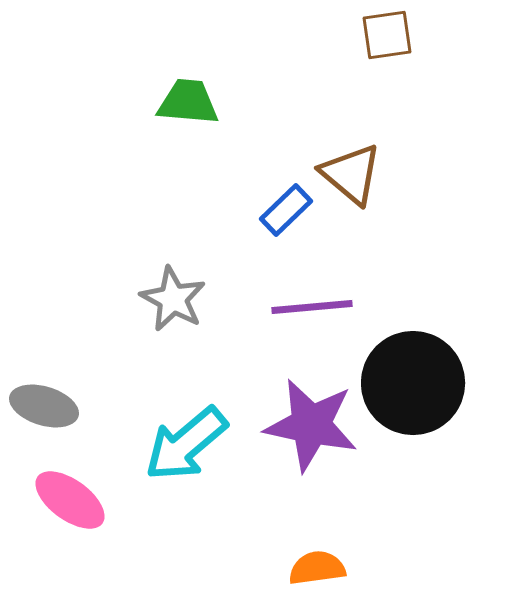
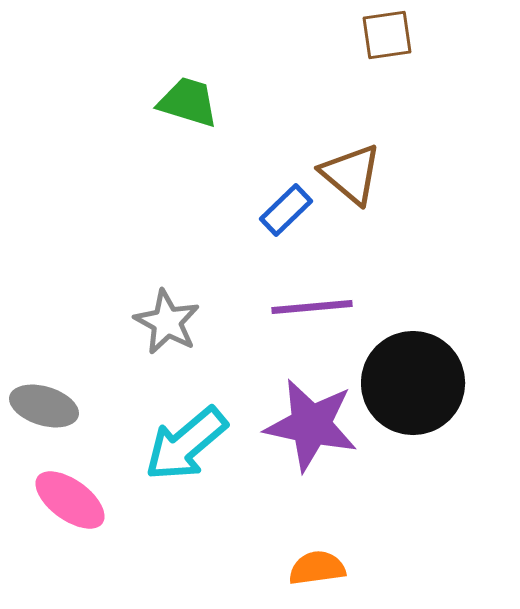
green trapezoid: rotated 12 degrees clockwise
gray star: moved 6 px left, 23 px down
